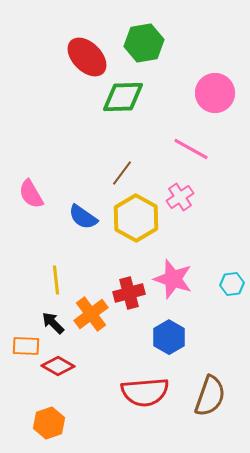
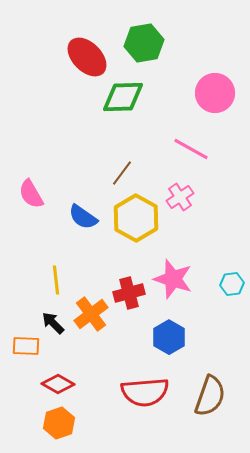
red diamond: moved 18 px down
orange hexagon: moved 10 px right
